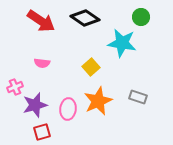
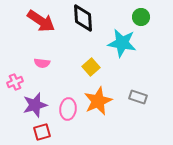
black diamond: moved 2 px left; rotated 52 degrees clockwise
pink cross: moved 5 px up
